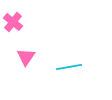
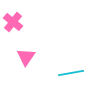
cyan line: moved 2 px right, 6 px down
